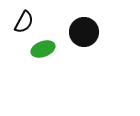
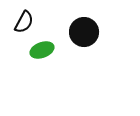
green ellipse: moved 1 px left, 1 px down
